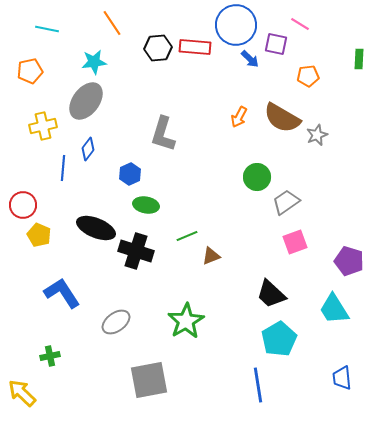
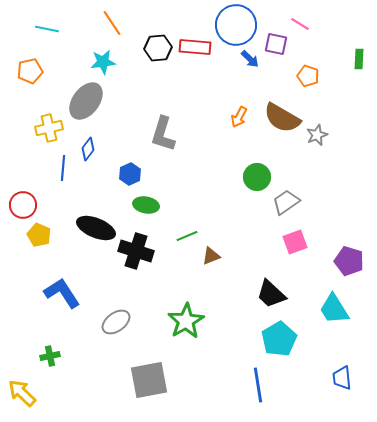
cyan star at (94, 62): moved 9 px right
orange pentagon at (308, 76): rotated 25 degrees clockwise
yellow cross at (43, 126): moved 6 px right, 2 px down
